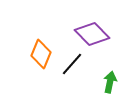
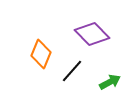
black line: moved 7 px down
green arrow: rotated 50 degrees clockwise
